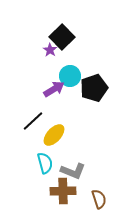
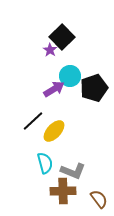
yellow ellipse: moved 4 px up
brown semicircle: rotated 18 degrees counterclockwise
